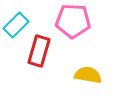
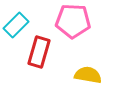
red rectangle: moved 1 px down
